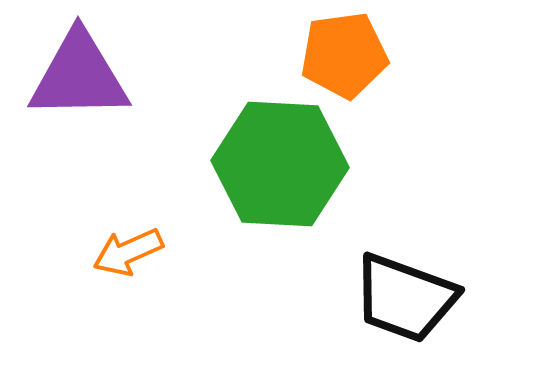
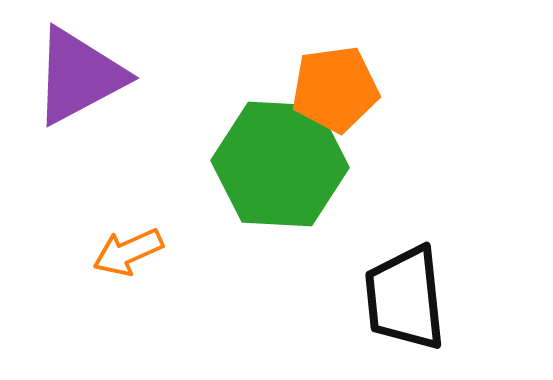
orange pentagon: moved 9 px left, 34 px down
purple triangle: rotated 27 degrees counterclockwise
black trapezoid: rotated 64 degrees clockwise
